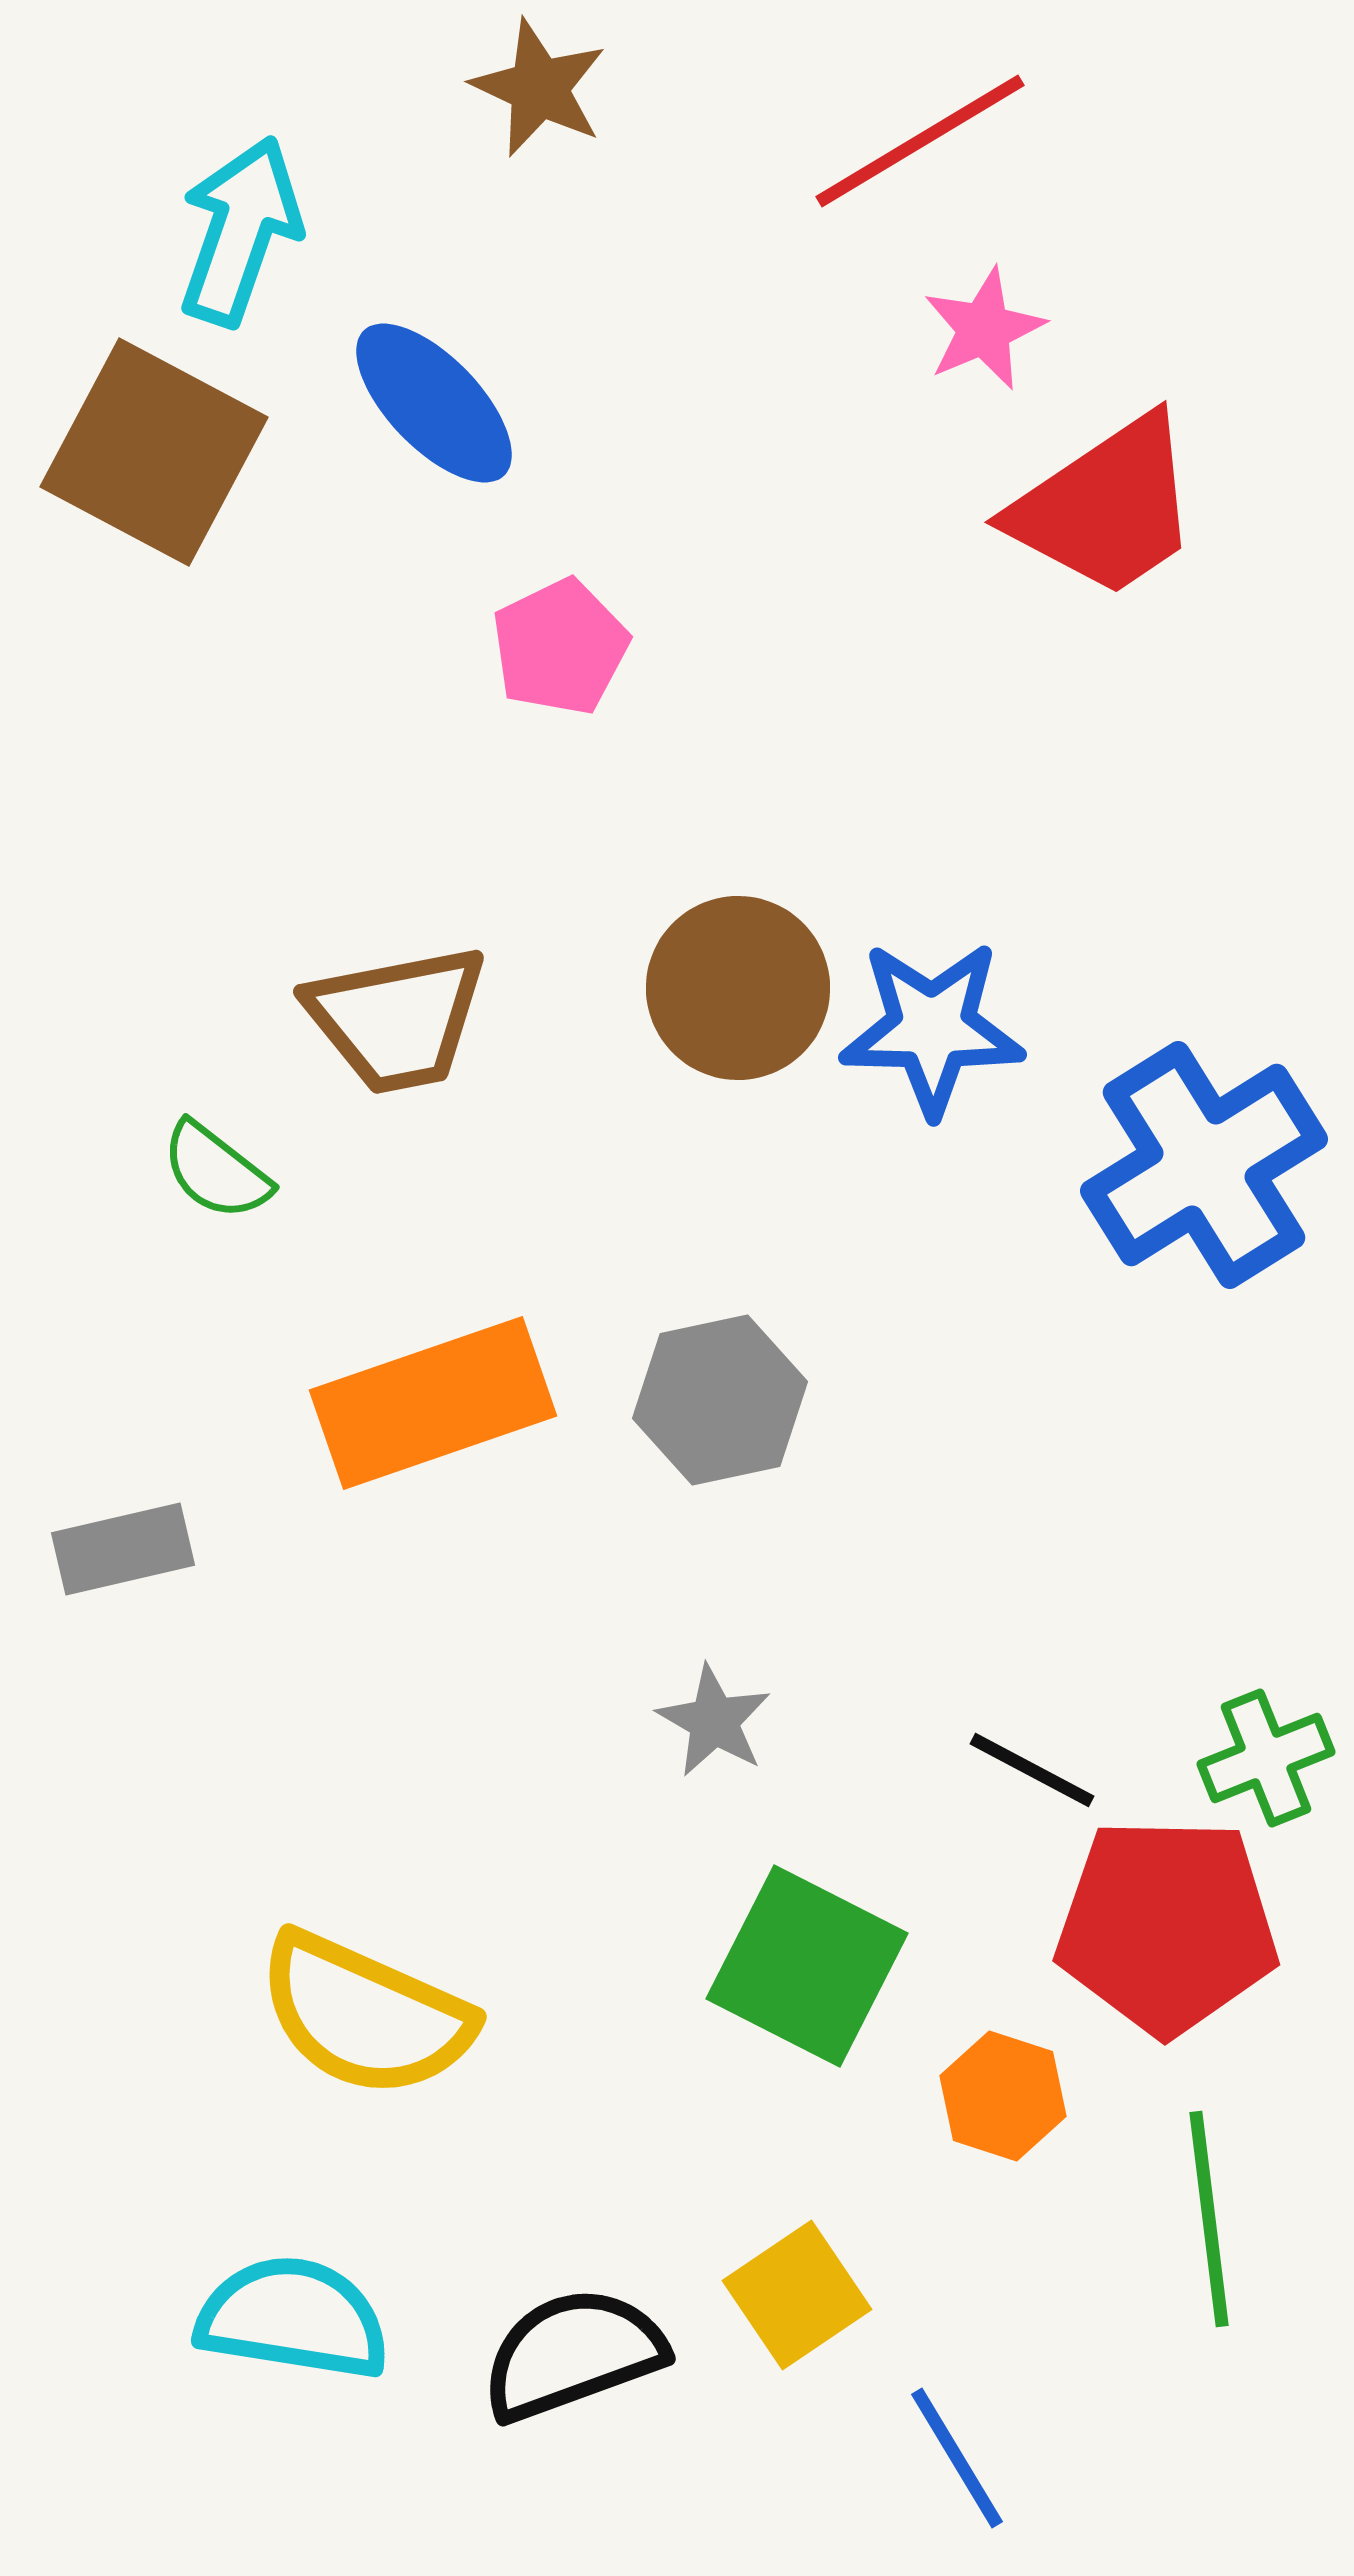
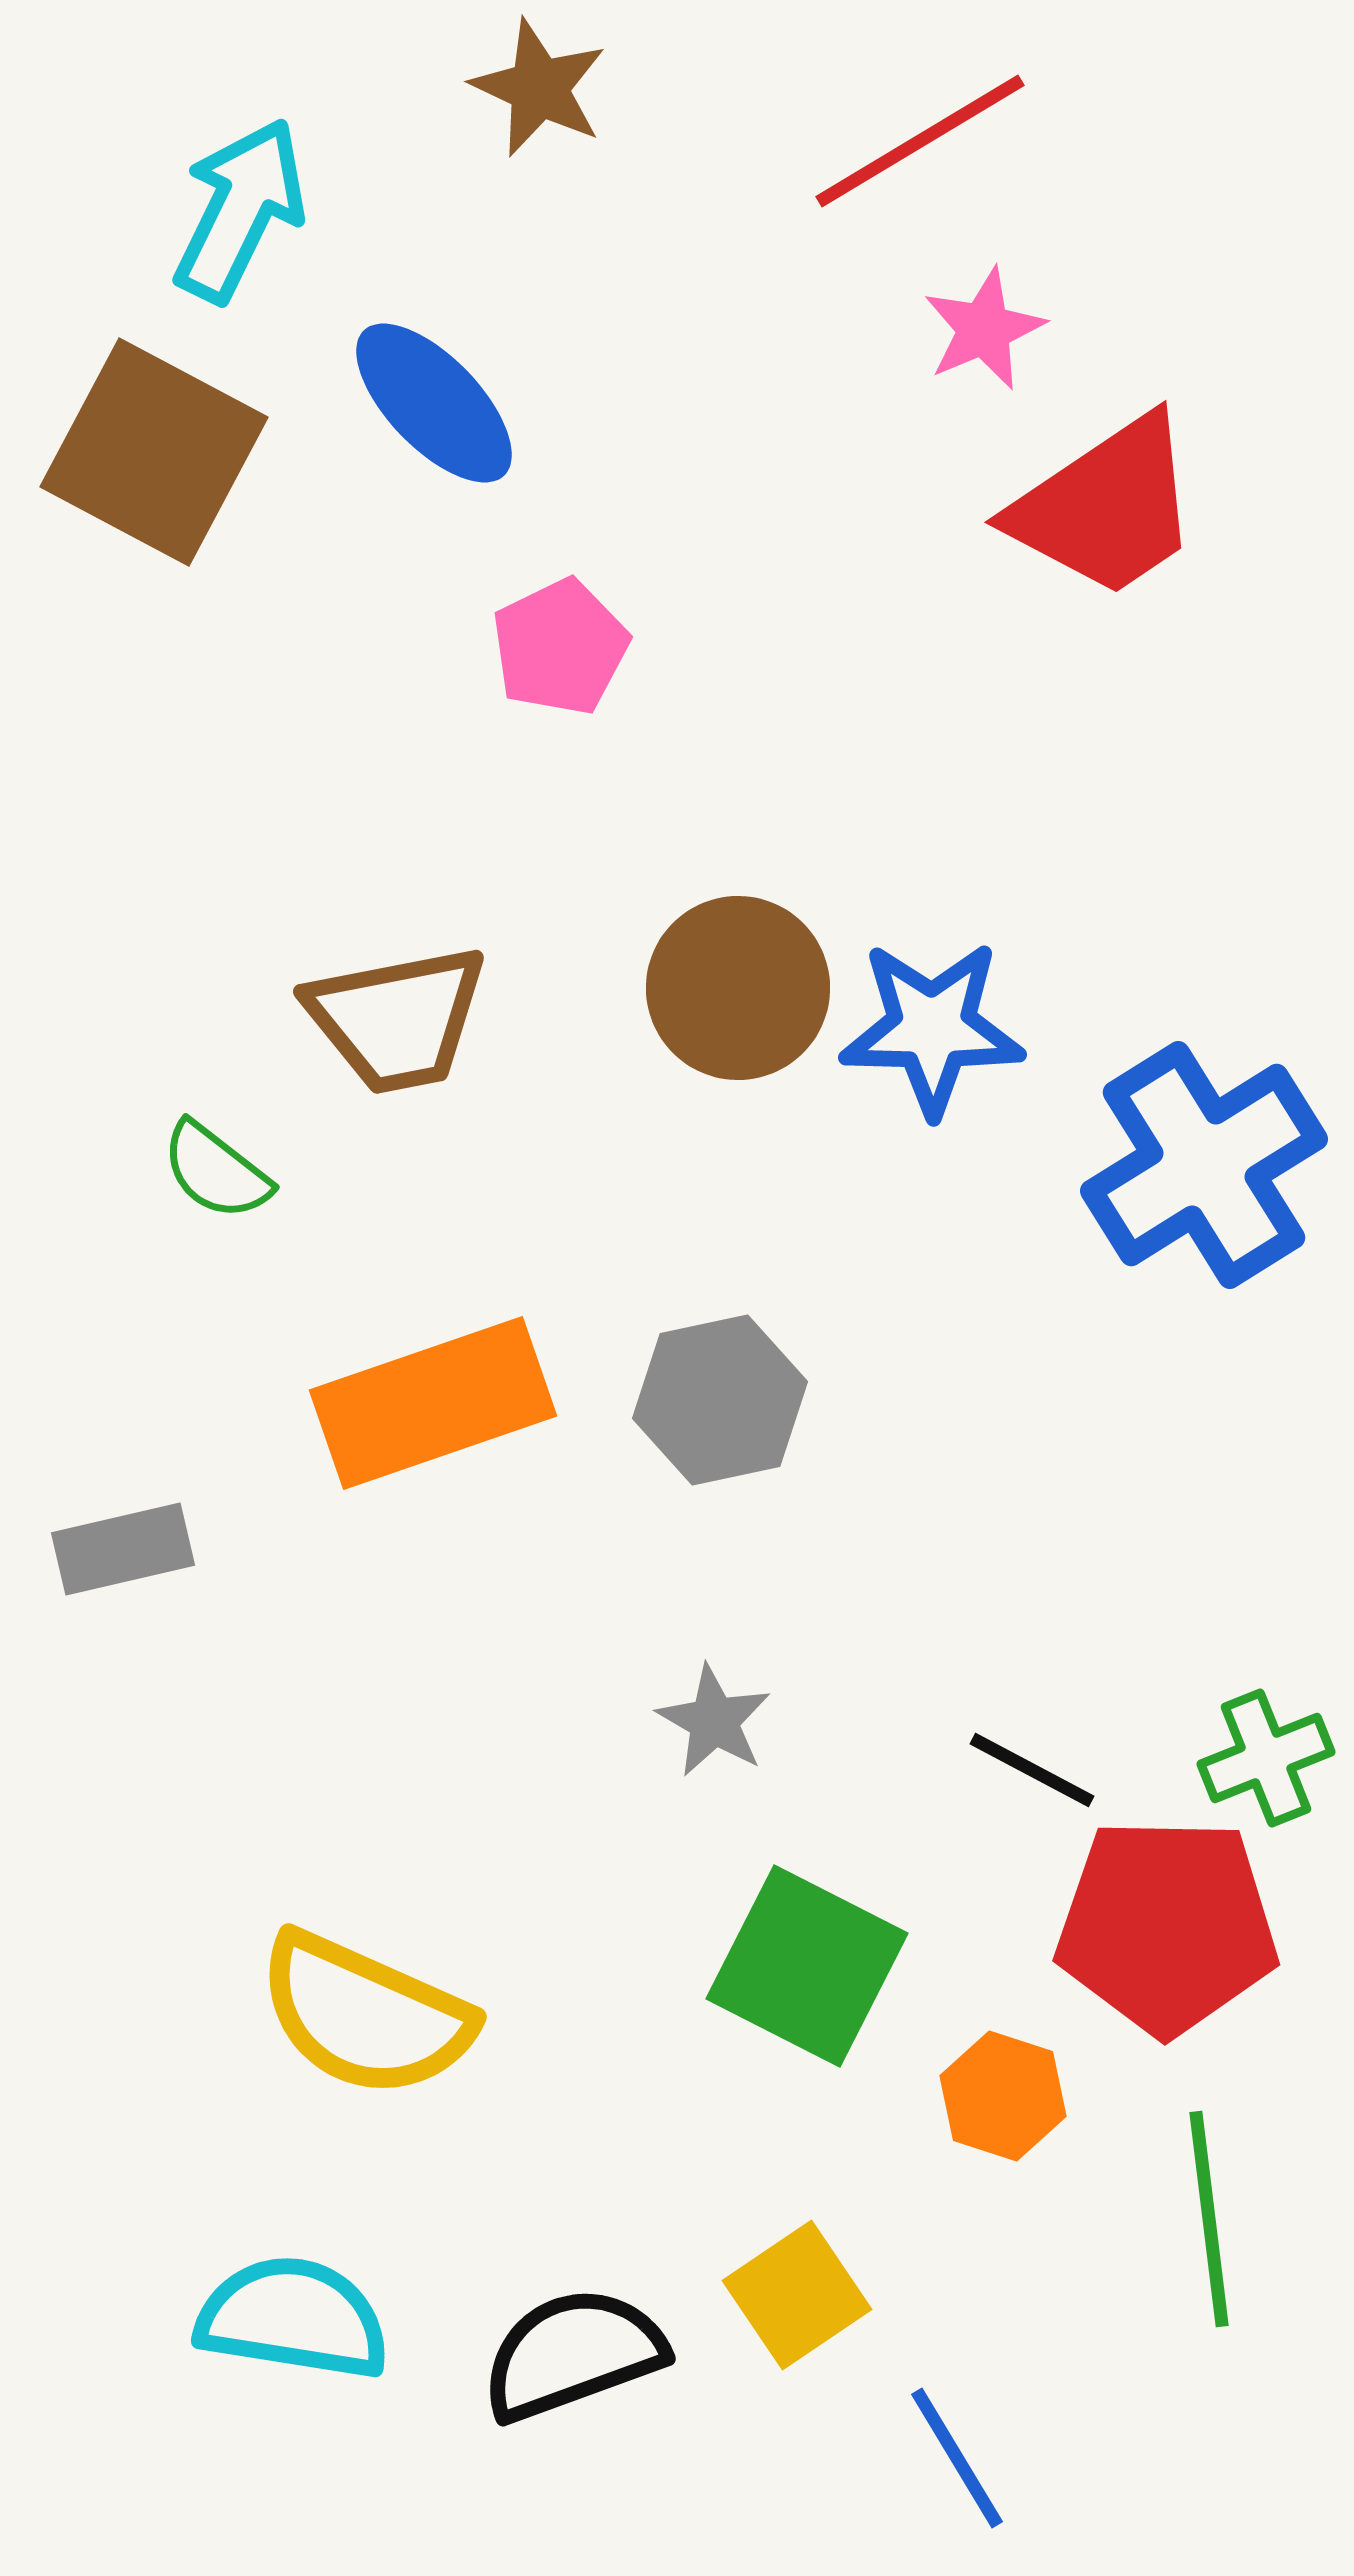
cyan arrow: moved 21 px up; rotated 7 degrees clockwise
